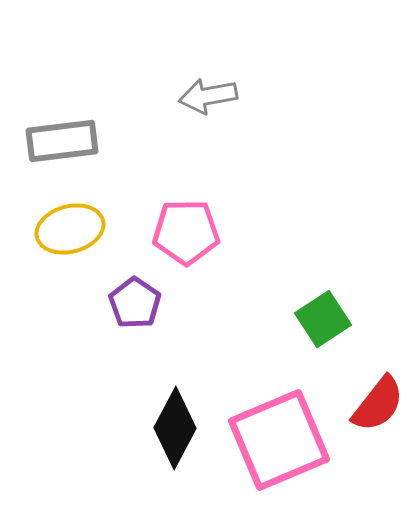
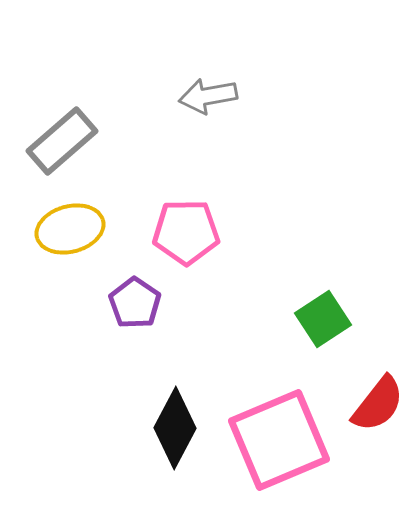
gray rectangle: rotated 34 degrees counterclockwise
